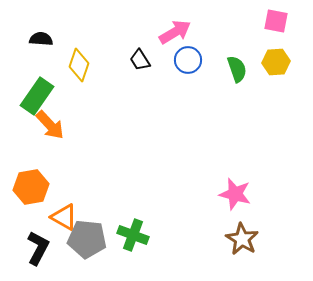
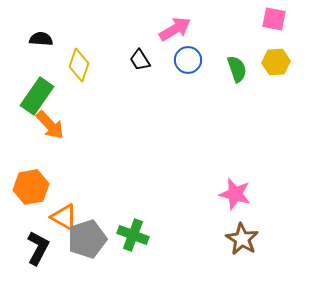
pink square: moved 2 px left, 2 px up
pink arrow: moved 3 px up
gray pentagon: rotated 24 degrees counterclockwise
